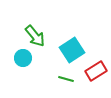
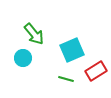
green arrow: moved 1 px left, 2 px up
cyan square: rotated 10 degrees clockwise
